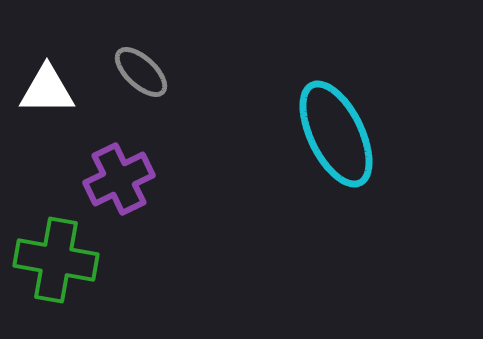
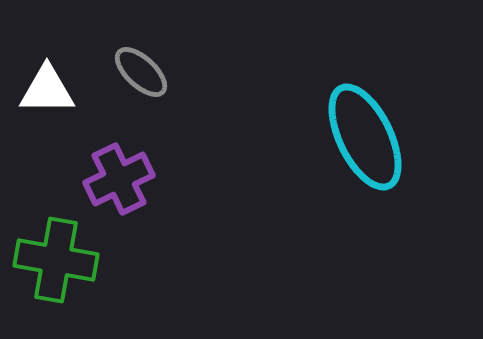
cyan ellipse: moved 29 px right, 3 px down
